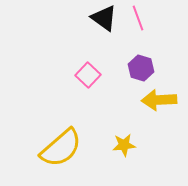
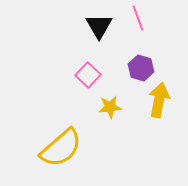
black triangle: moved 5 px left, 8 px down; rotated 24 degrees clockwise
yellow arrow: rotated 104 degrees clockwise
yellow star: moved 14 px left, 38 px up
